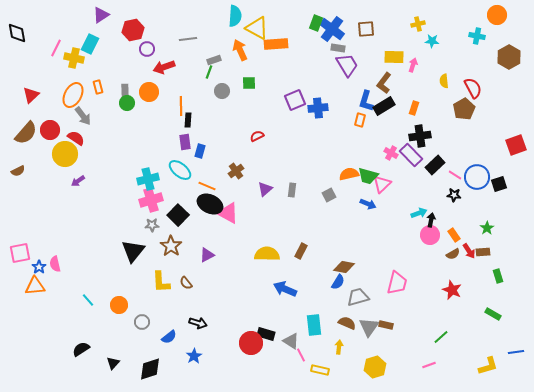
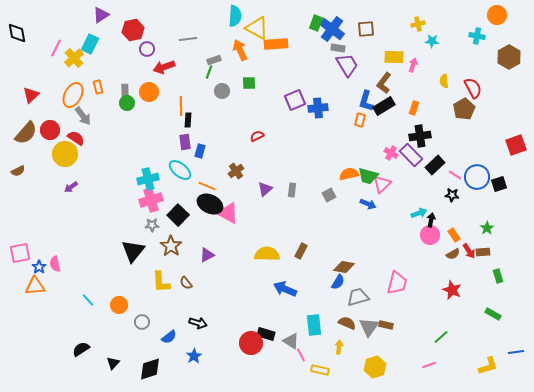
yellow cross at (74, 58): rotated 36 degrees clockwise
purple arrow at (78, 181): moved 7 px left, 6 px down
black star at (454, 195): moved 2 px left
